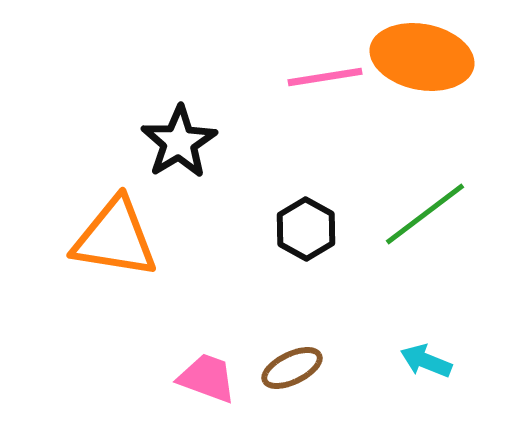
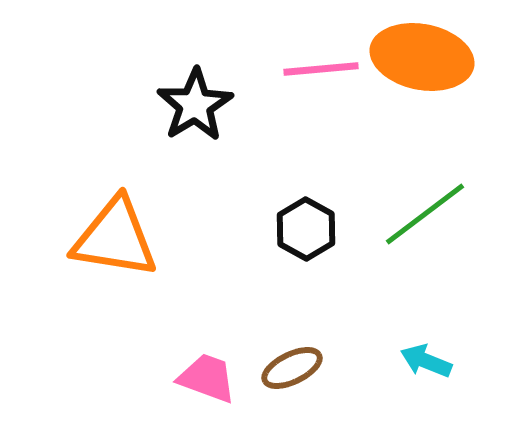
pink line: moved 4 px left, 8 px up; rotated 4 degrees clockwise
black star: moved 16 px right, 37 px up
